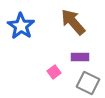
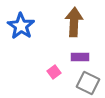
brown arrow: moved 1 px right; rotated 44 degrees clockwise
